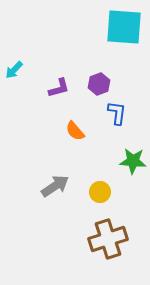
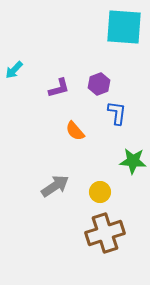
brown cross: moved 3 px left, 6 px up
